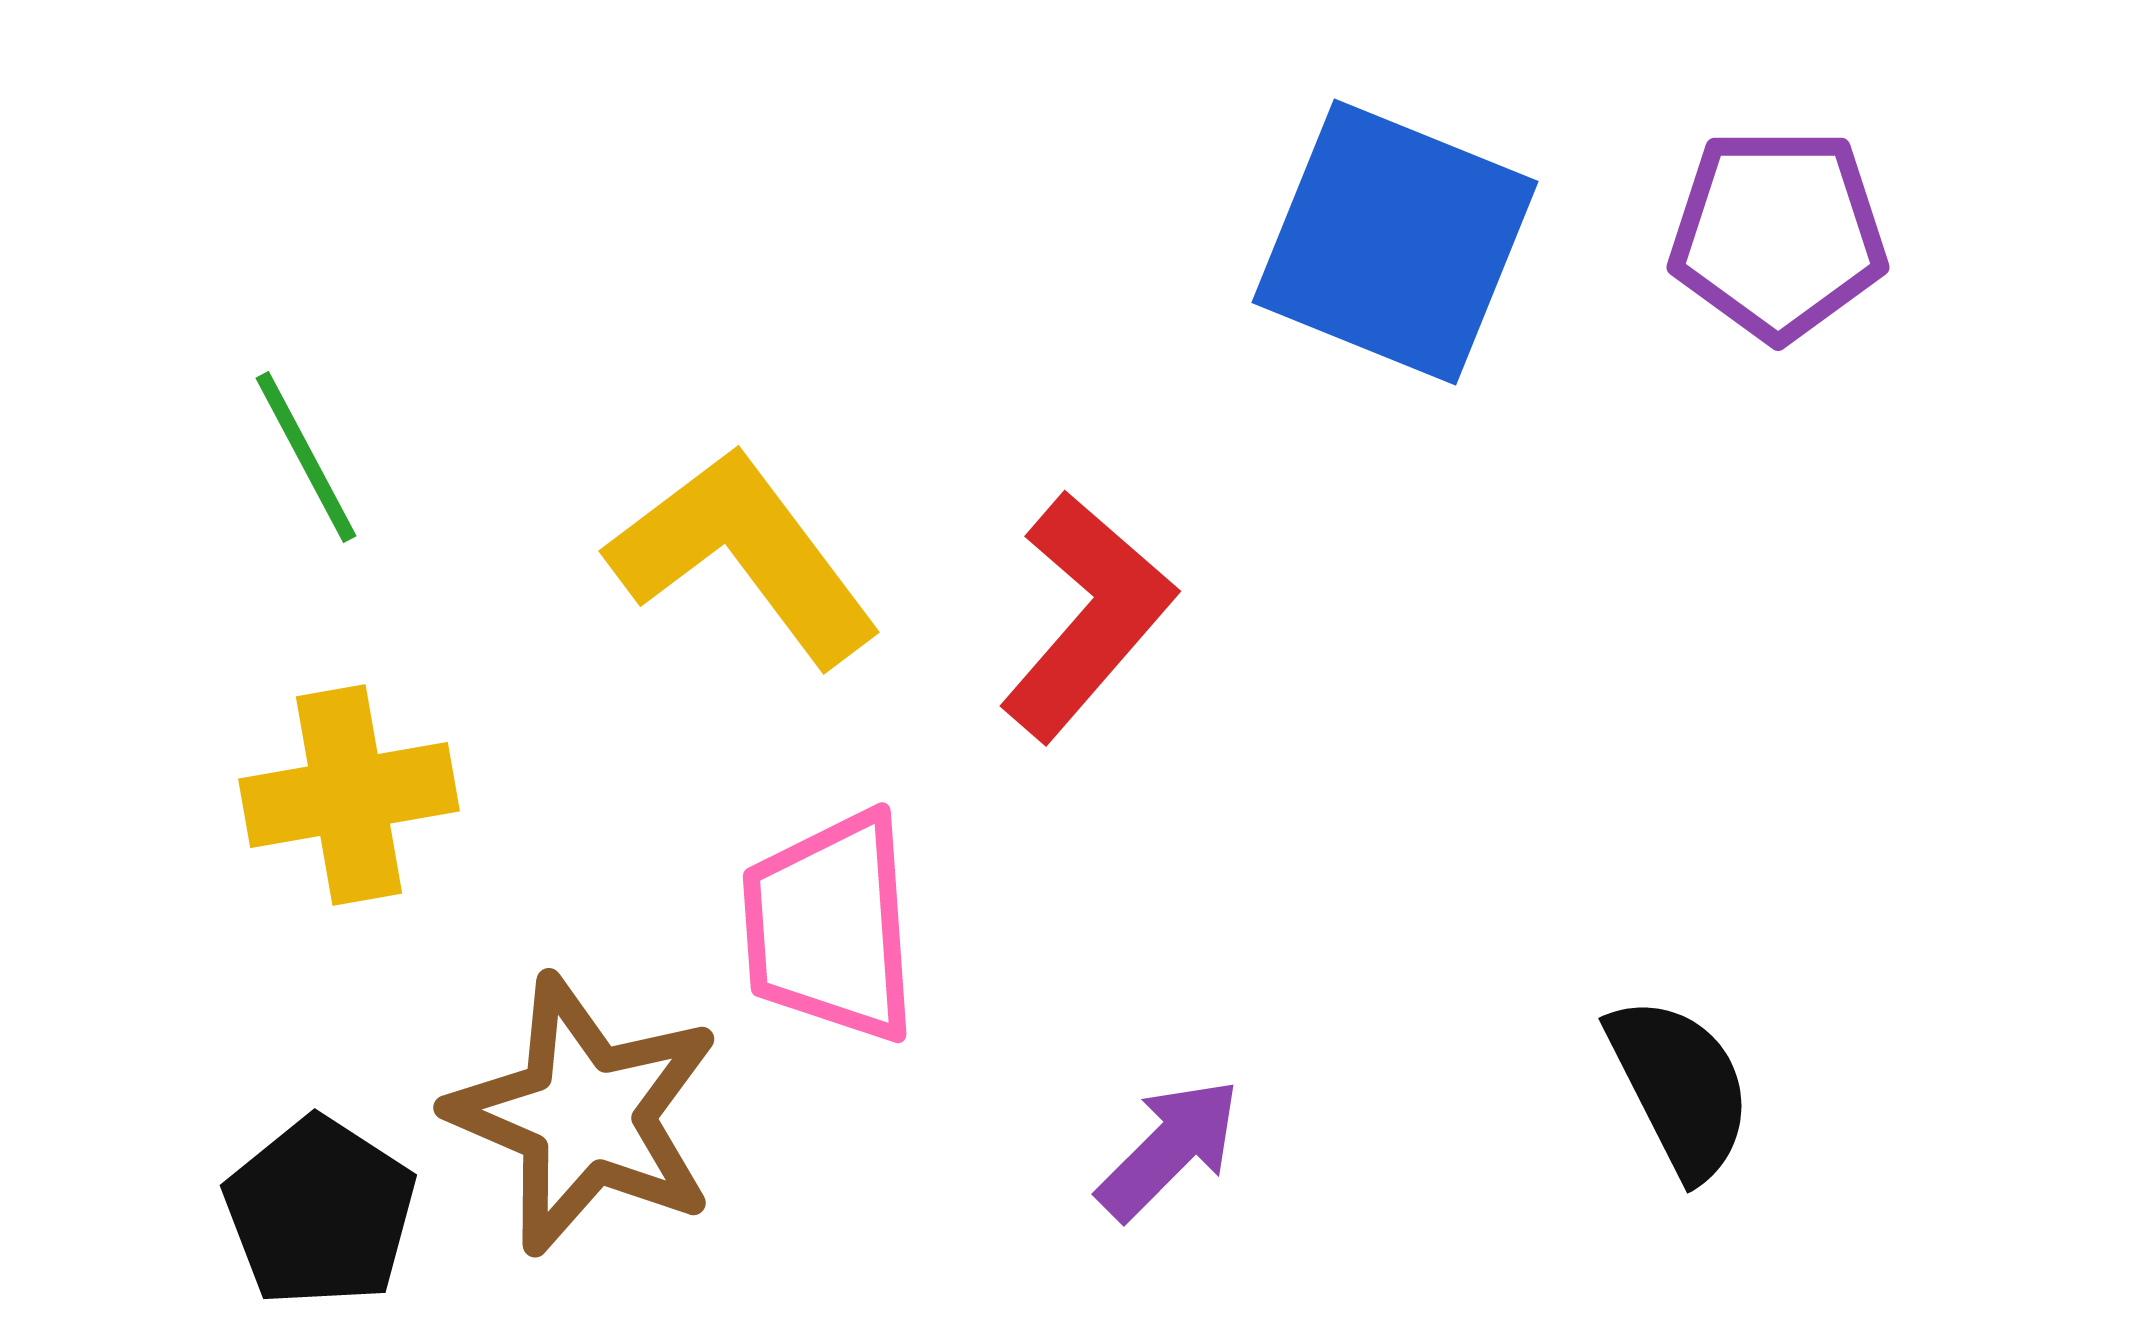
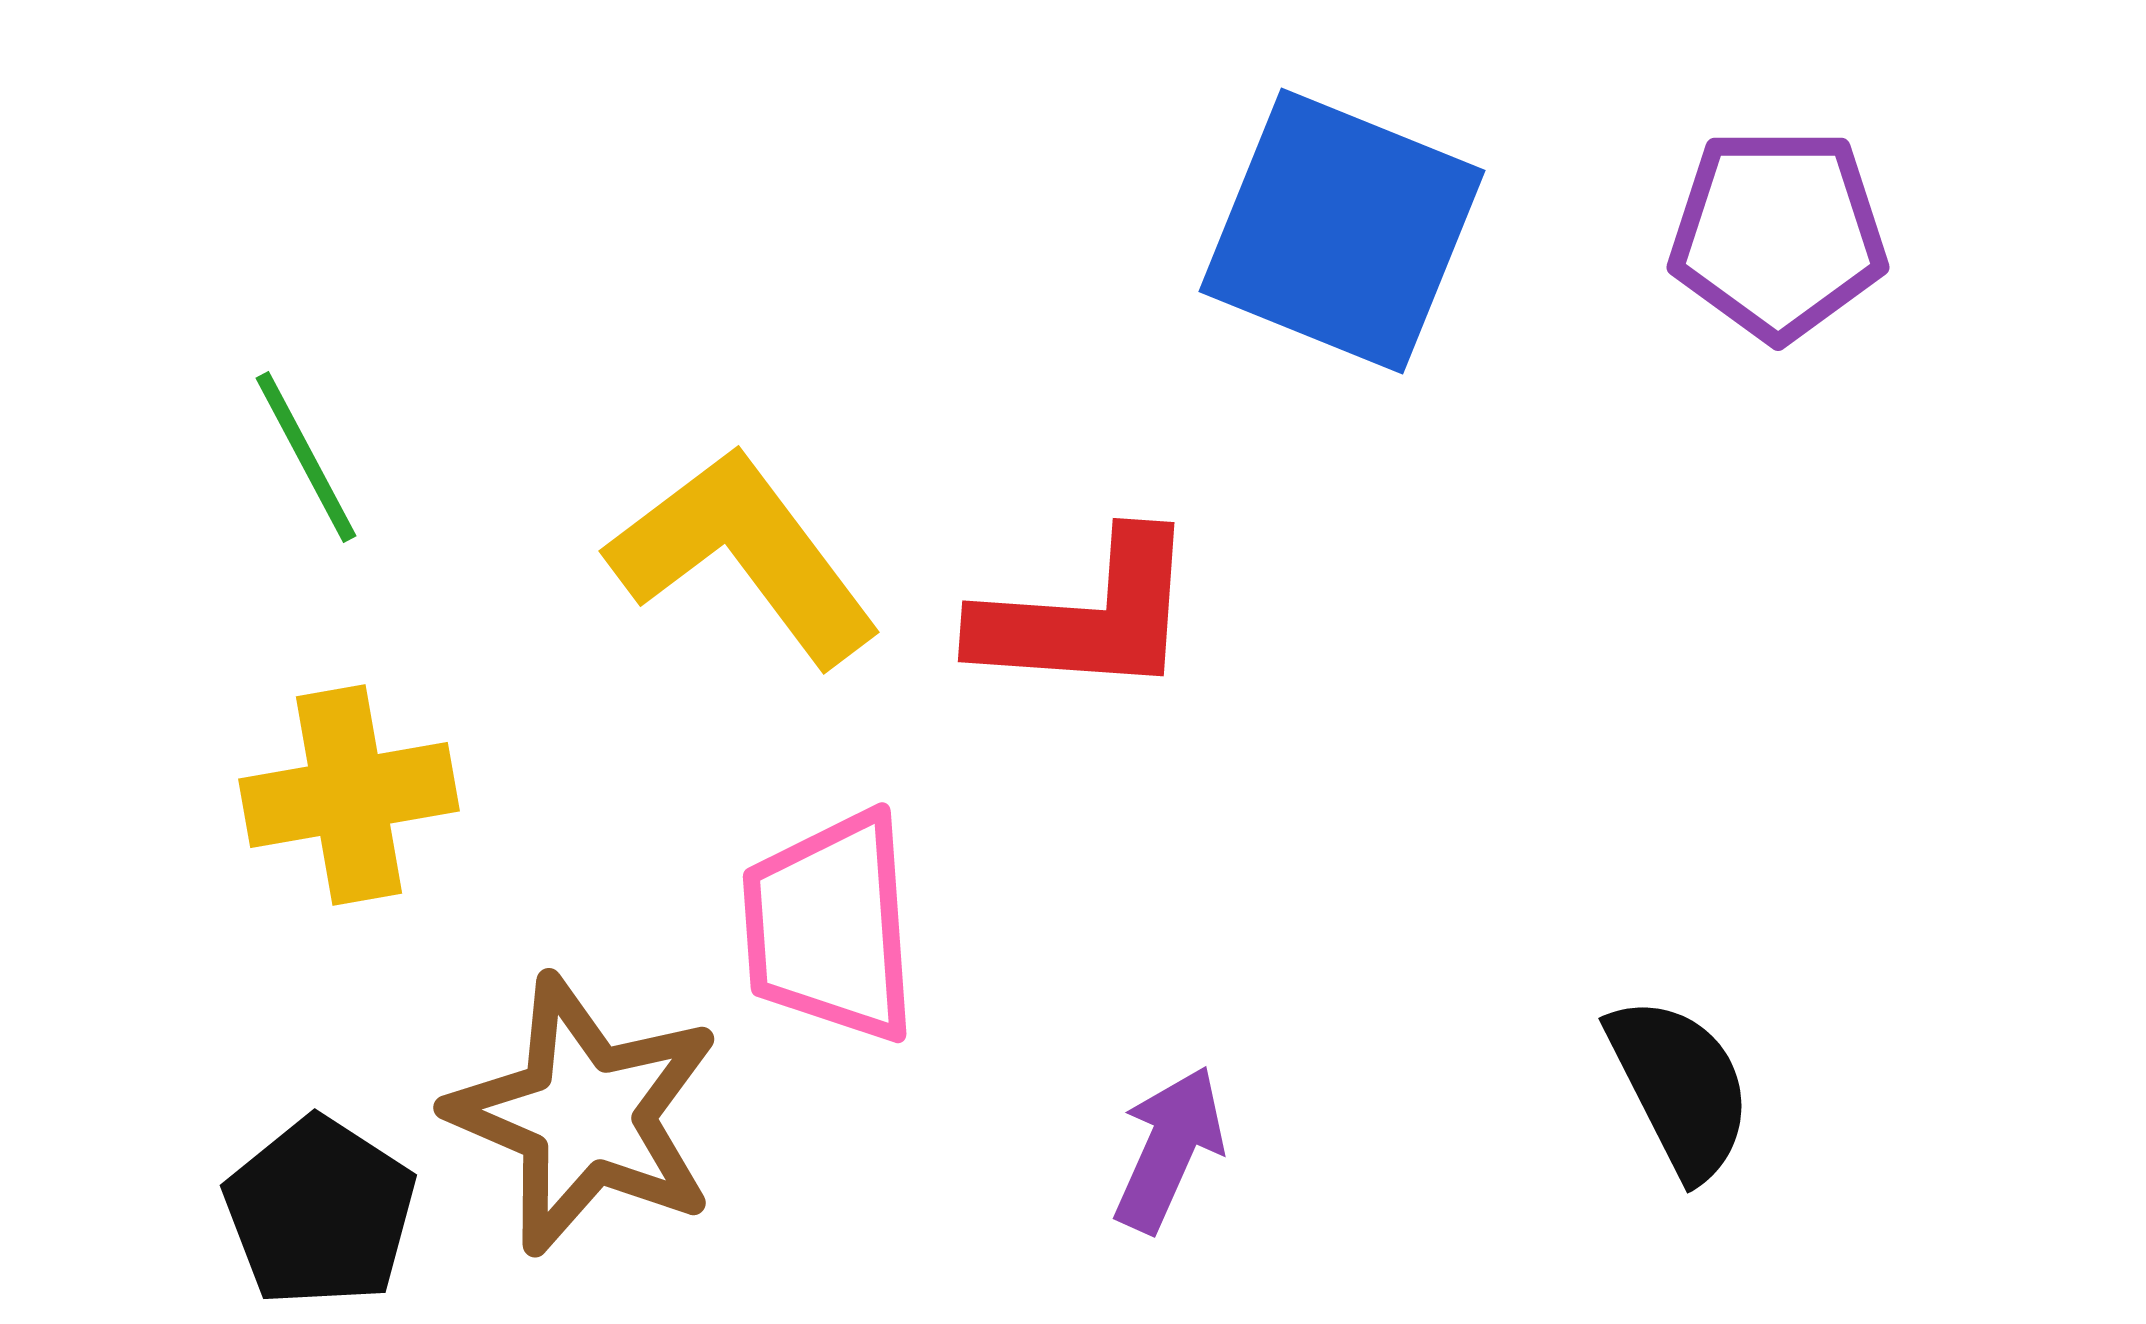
blue square: moved 53 px left, 11 px up
red L-shape: rotated 53 degrees clockwise
purple arrow: rotated 21 degrees counterclockwise
